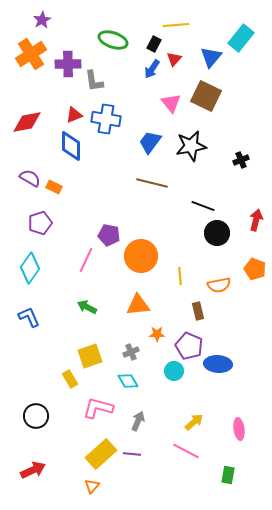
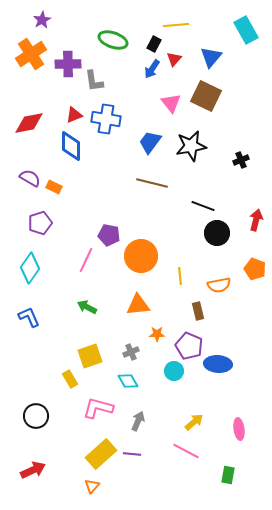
cyan rectangle at (241, 38): moved 5 px right, 8 px up; rotated 68 degrees counterclockwise
red diamond at (27, 122): moved 2 px right, 1 px down
